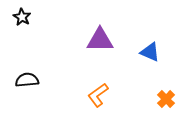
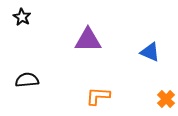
purple triangle: moved 12 px left
orange L-shape: moved 1 px down; rotated 40 degrees clockwise
